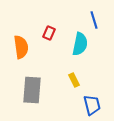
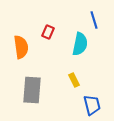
red rectangle: moved 1 px left, 1 px up
